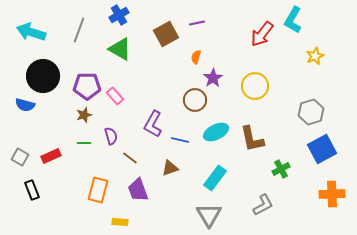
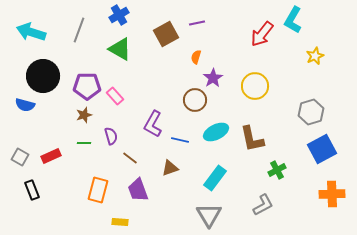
green cross: moved 4 px left, 1 px down
